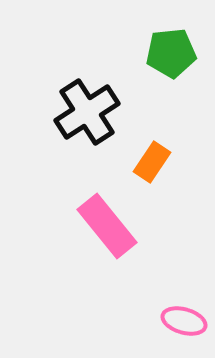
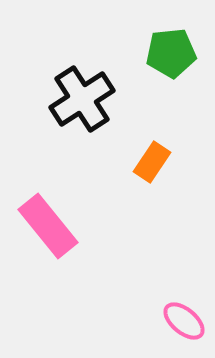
black cross: moved 5 px left, 13 px up
pink rectangle: moved 59 px left
pink ellipse: rotated 24 degrees clockwise
